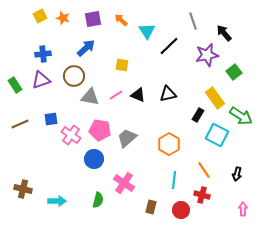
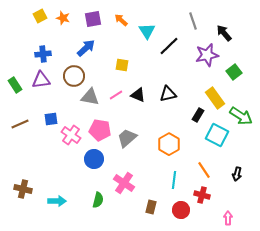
purple triangle at (41, 80): rotated 12 degrees clockwise
pink arrow at (243, 209): moved 15 px left, 9 px down
